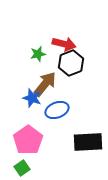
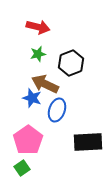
red arrow: moved 26 px left, 17 px up
brown arrow: rotated 104 degrees counterclockwise
blue ellipse: rotated 50 degrees counterclockwise
